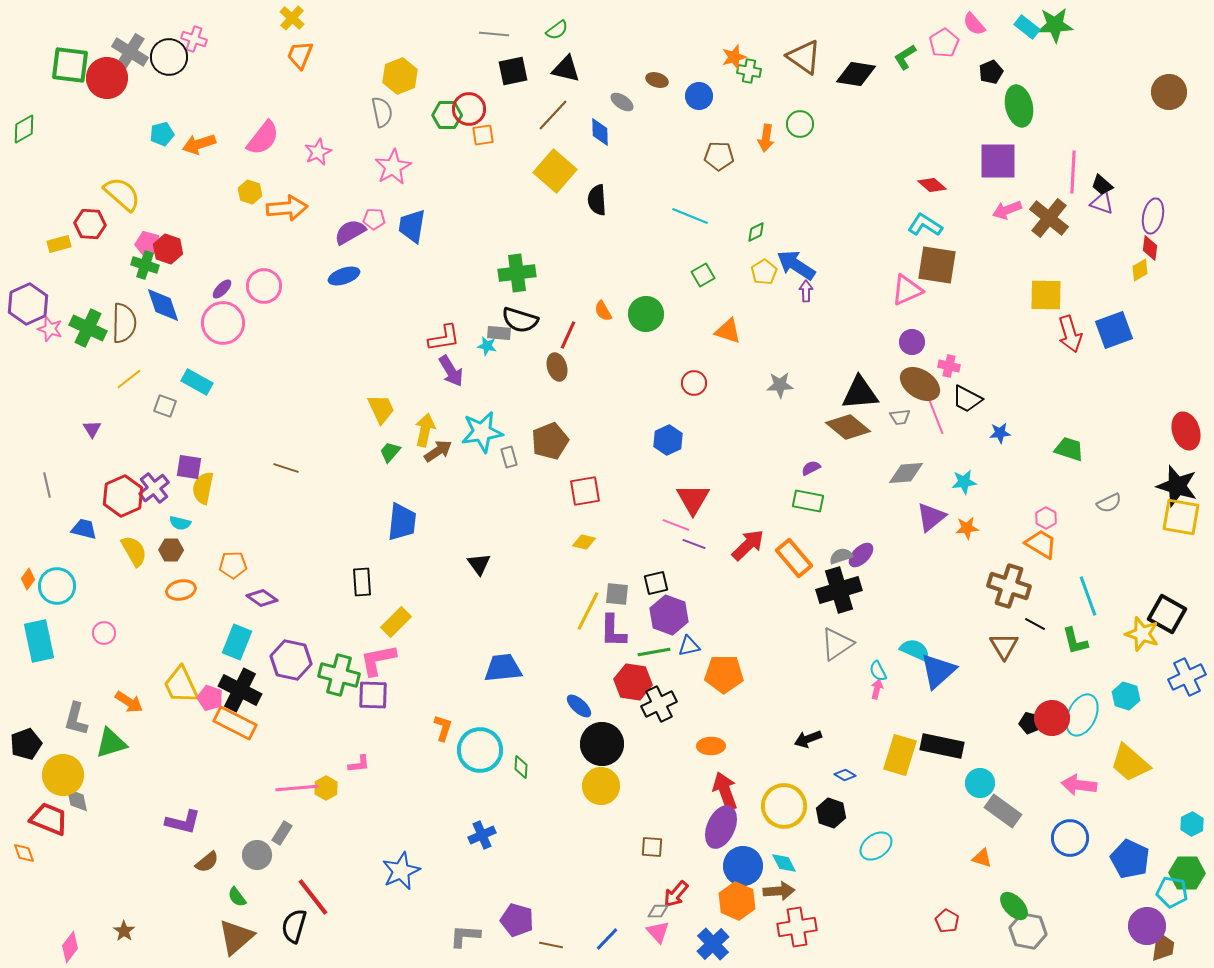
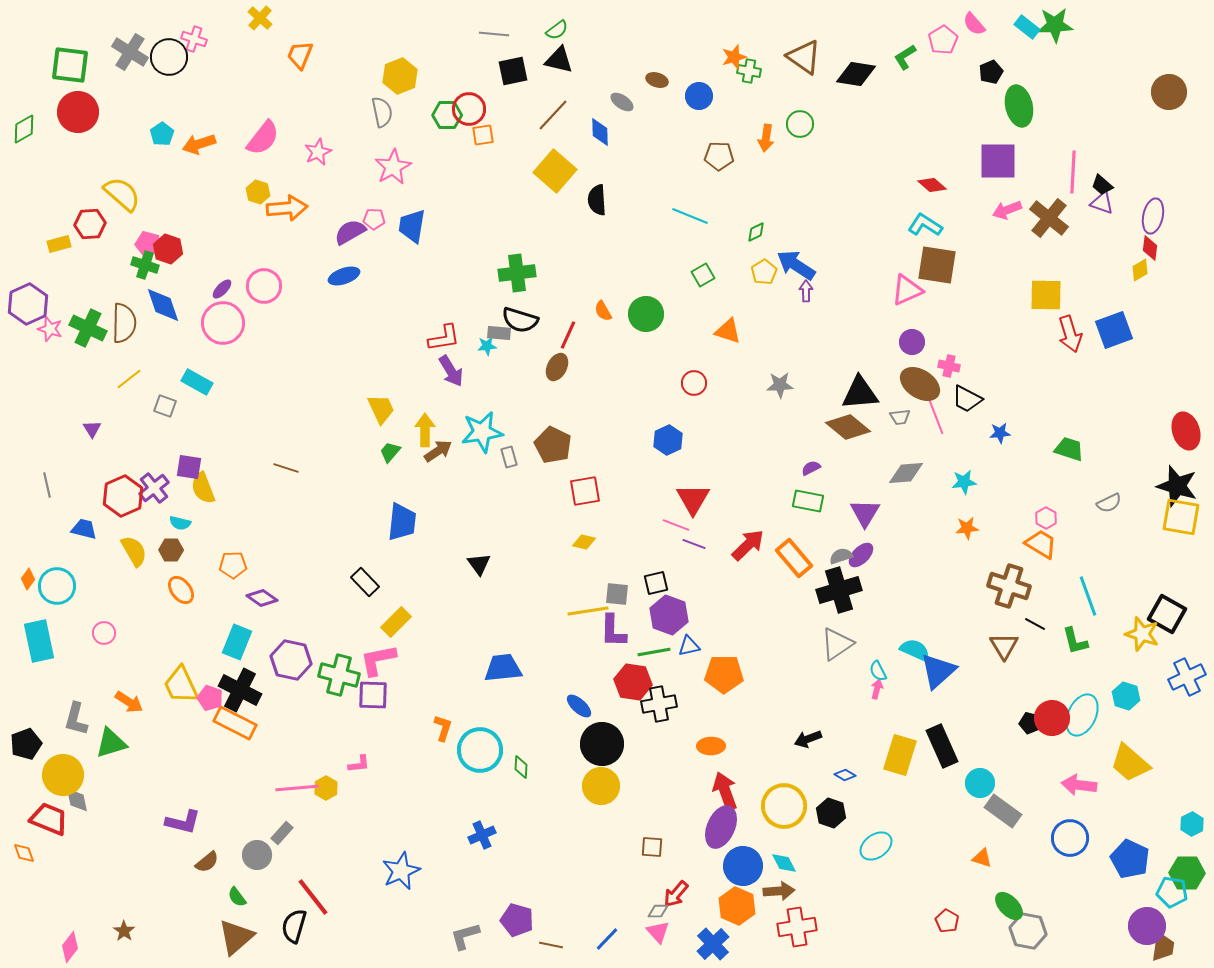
yellow cross at (292, 18): moved 32 px left
pink pentagon at (944, 43): moved 1 px left, 3 px up
black triangle at (566, 69): moved 7 px left, 9 px up
red circle at (107, 78): moved 29 px left, 34 px down
cyan pentagon at (162, 134): rotated 20 degrees counterclockwise
yellow hexagon at (250, 192): moved 8 px right
red hexagon at (90, 224): rotated 8 degrees counterclockwise
cyan star at (487, 346): rotated 18 degrees counterclockwise
brown ellipse at (557, 367): rotated 44 degrees clockwise
yellow arrow at (425, 430): rotated 12 degrees counterclockwise
brown pentagon at (550, 441): moved 3 px right, 4 px down; rotated 24 degrees counterclockwise
yellow semicircle at (203, 488): rotated 32 degrees counterclockwise
purple triangle at (931, 517): moved 66 px left, 4 px up; rotated 20 degrees counterclockwise
black rectangle at (362, 582): moved 3 px right; rotated 40 degrees counterclockwise
orange ellipse at (181, 590): rotated 64 degrees clockwise
yellow line at (588, 611): rotated 54 degrees clockwise
black cross at (659, 704): rotated 16 degrees clockwise
black rectangle at (942, 746): rotated 54 degrees clockwise
gray rectangle at (282, 833): rotated 10 degrees clockwise
orange hexagon at (737, 901): moved 5 px down
green ellipse at (1014, 906): moved 5 px left
gray L-shape at (465, 936): rotated 20 degrees counterclockwise
